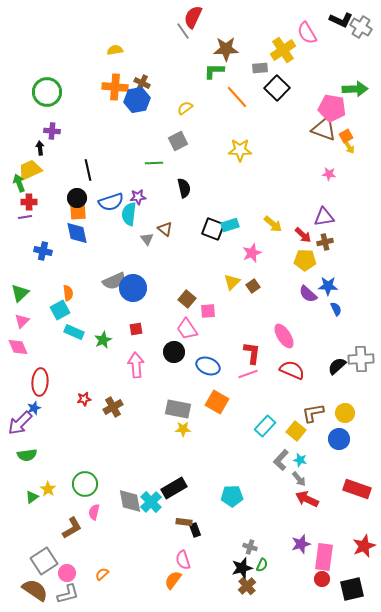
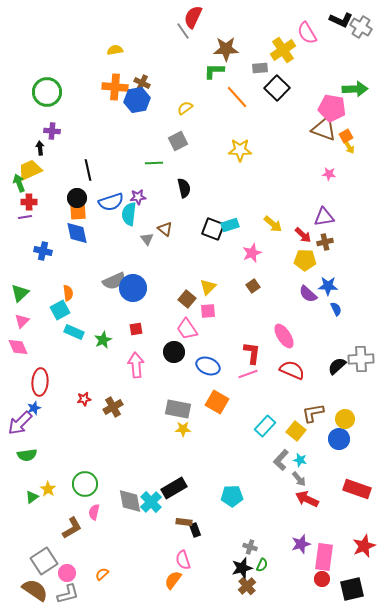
yellow triangle at (232, 282): moved 24 px left, 5 px down
yellow circle at (345, 413): moved 6 px down
